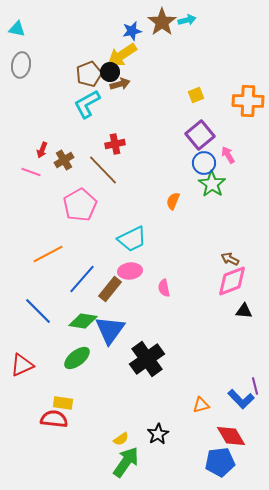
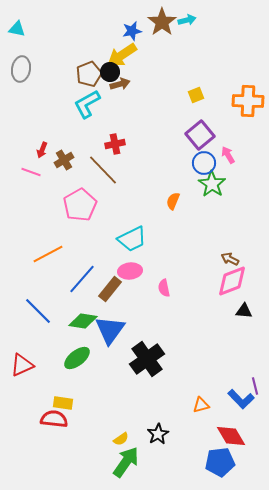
gray ellipse at (21, 65): moved 4 px down
